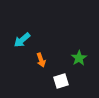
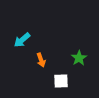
white square: rotated 14 degrees clockwise
